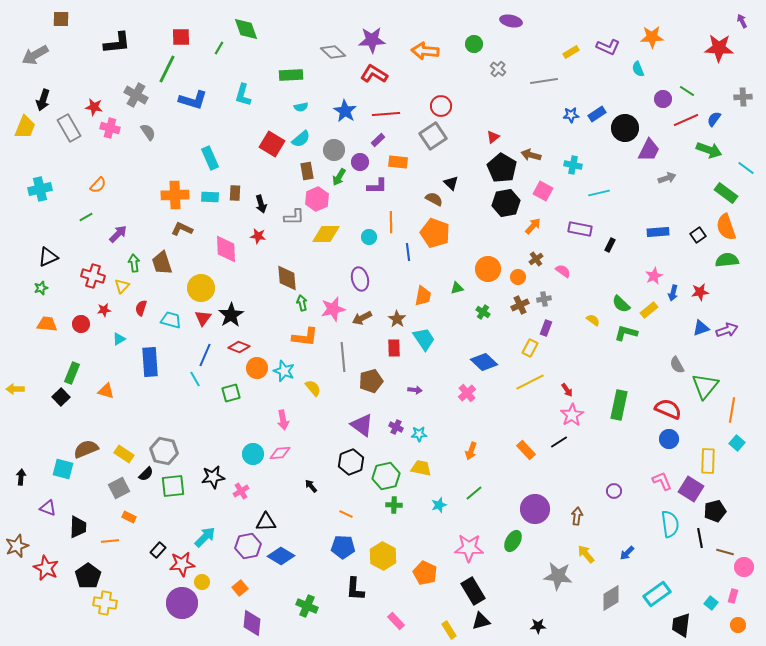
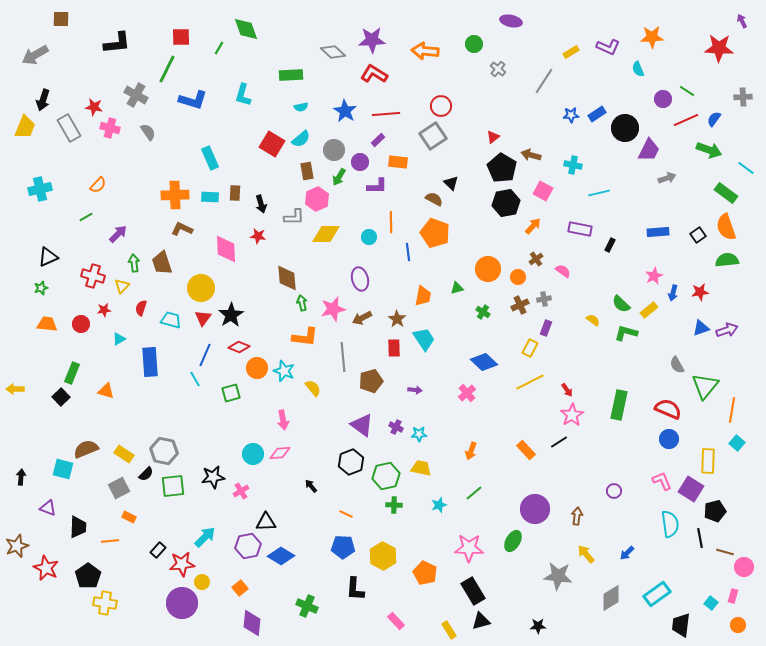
gray line at (544, 81): rotated 48 degrees counterclockwise
